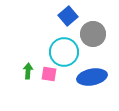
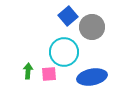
gray circle: moved 1 px left, 7 px up
pink square: rotated 14 degrees counterclockwise
